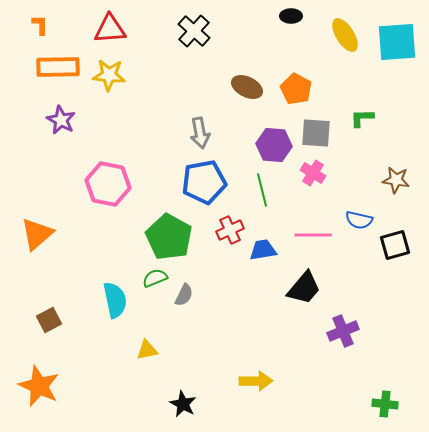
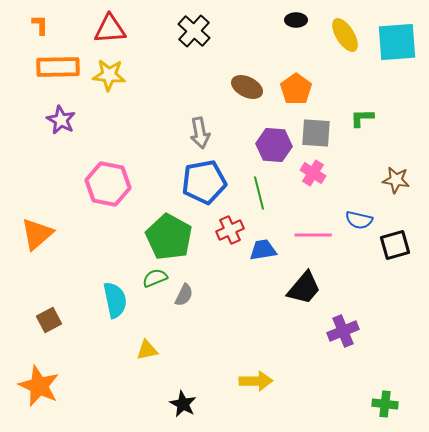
black ellipse: moved 5 px right, 4 px down
orange pentagon: rotated 8 degrees clockwise
green line: moved 3 px left, 3 px down
